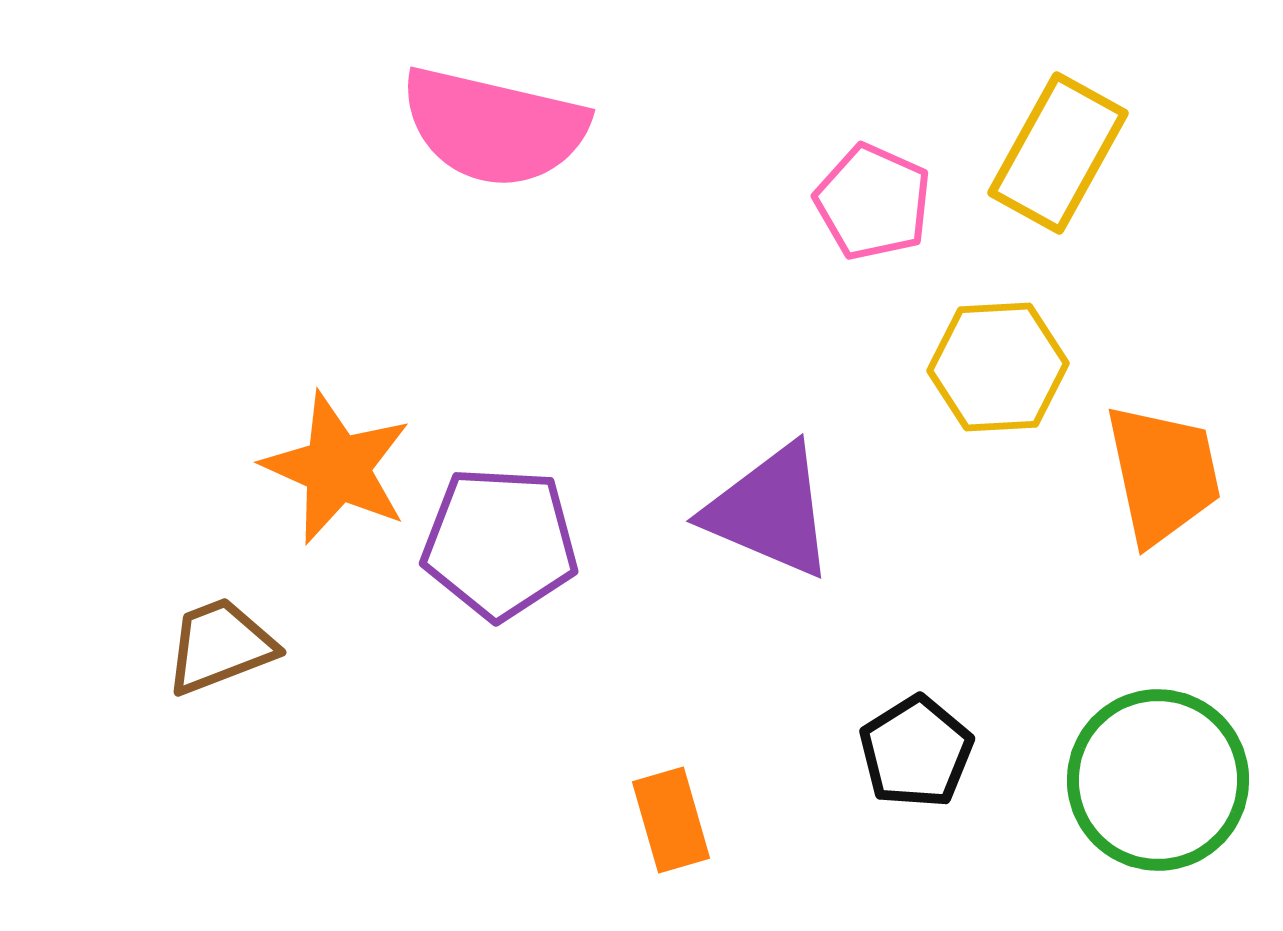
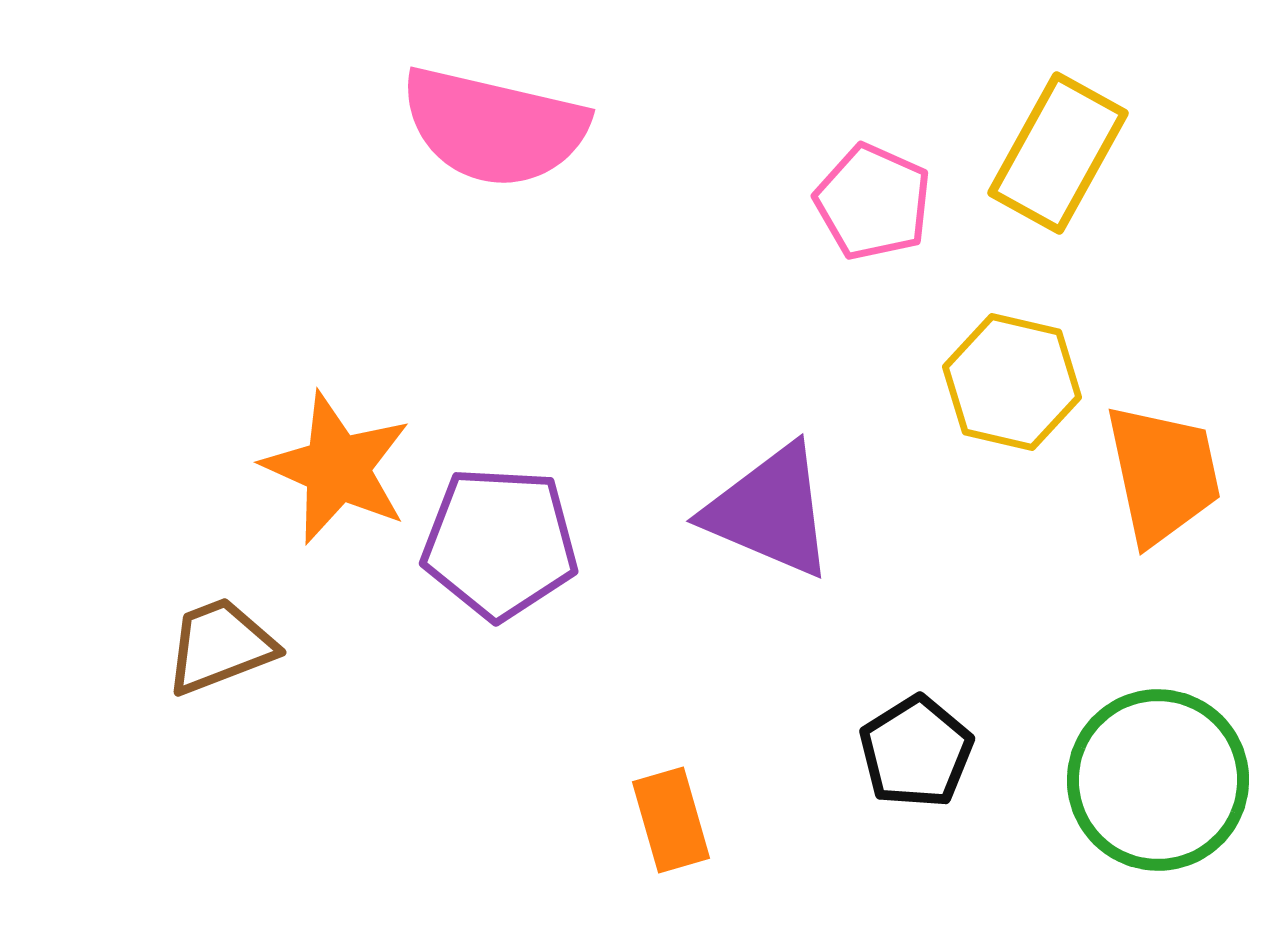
yellow hexagon: moved 14 px right, 15 px down; rotated 16 degrees clockwise
